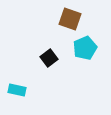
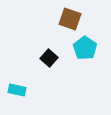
cyan pentagon: rotated 15 degrees counterclockwise
black square: rotated 12 degrees counterclockwise
